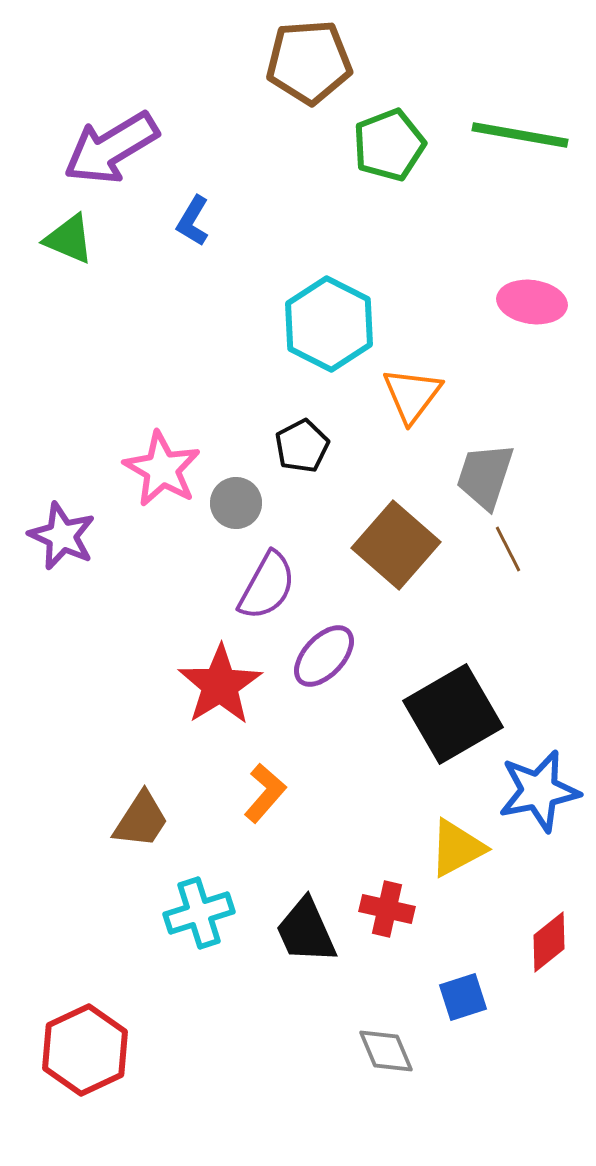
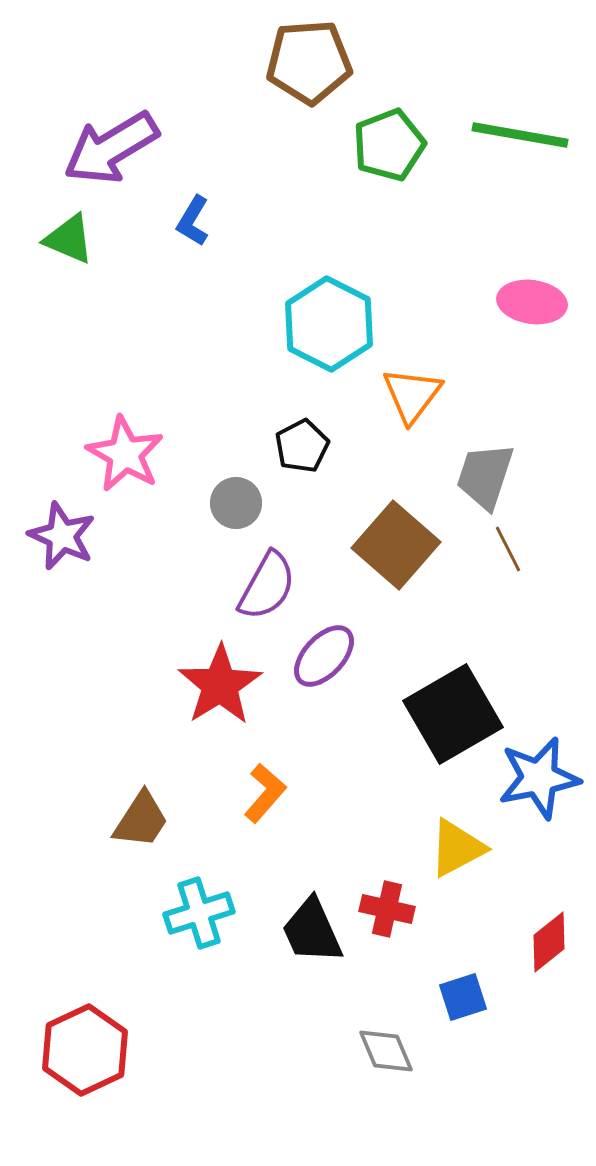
pink star: moved 37 px left, 15 px up
blue star: moved 13 px up
black trapezoid: moved 6 px right
